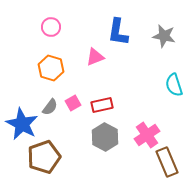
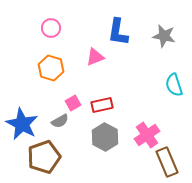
pink circle: moved 1 px down
gray semicircle: moved 10 px right, 14 px down; rotated 24 degrees clockwise
